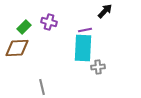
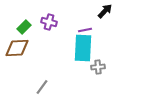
gray line: rotated 49 degrees clockwise
